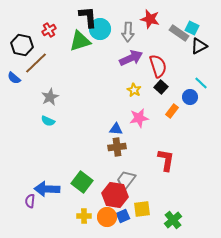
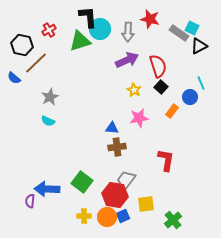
purple arrow: moved 4 px left, 2 px down
cyan line: rotated 24 degrees clockwise
blue triangle: moved 4 px left, 1 px up
yellow square: moved 4 px right, 5 px up
